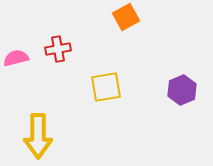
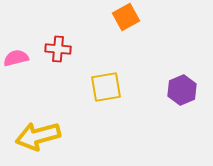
red cross: rotated 15 degrees clockwise
yellow arrow: rotated 75 degrees clockwise
